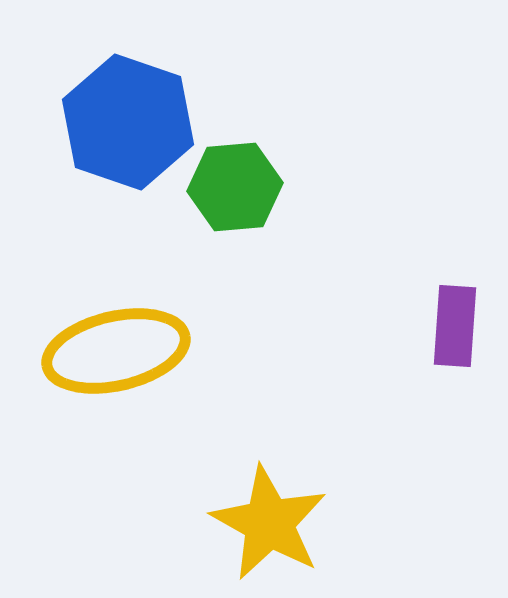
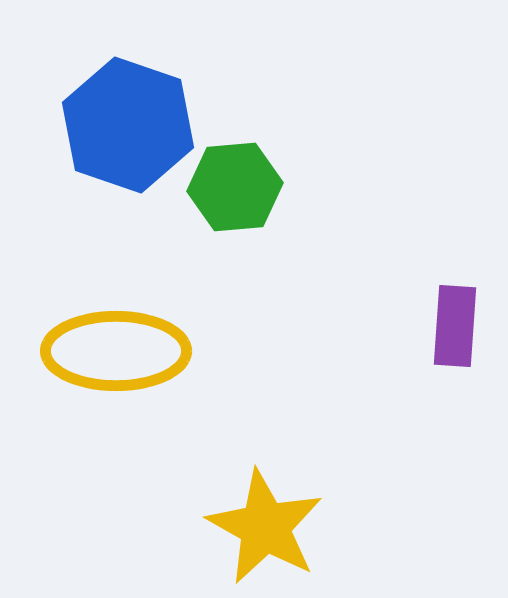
blue hexagon: moved 3 px down
yellow ellipse: rotated 13 degrees clockwise
yellow star: moved 4 px left, 4 px down
